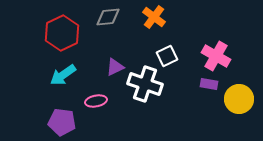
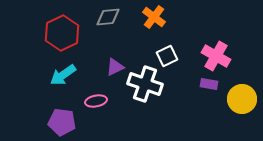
yellow circle: moved 3 px right
